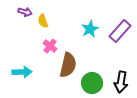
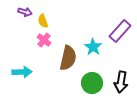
cyan star: moved 3 px right, 18 px down; rotated 12 degrees counterclockwise
pink cross: moved 6 px left, 6 px up
brown semicircle: moved 7 px up
